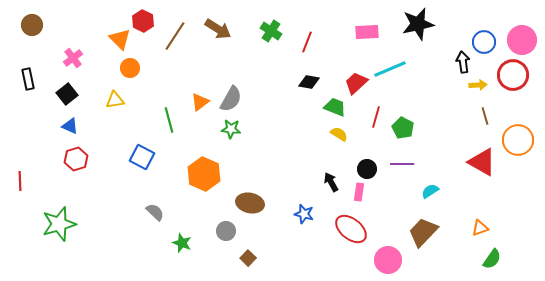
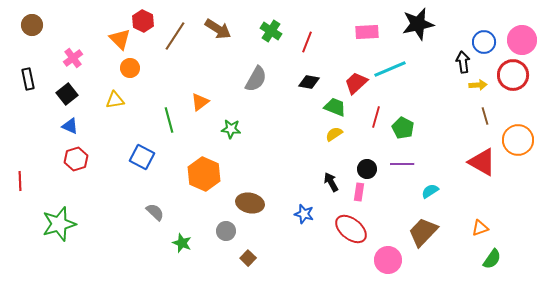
gray semicircle at (231, 99): moved 25 px right, 20 px up
yellow semicircle at (339, 134): moved 5 px left; rotated 66 degrees counterclockwise
